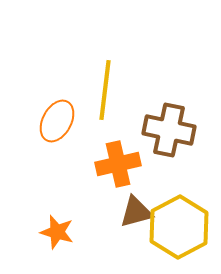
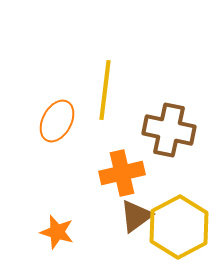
orange cross: moved 4 px right, 9 px down
brown triangle: moved 4 px down; rotated 21 degrees counterclockwise
